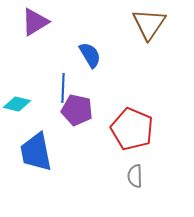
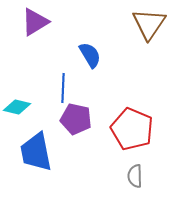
cyan diamond: moved 3 px down
purple pentagon: moved 1 px left, 9 px down
